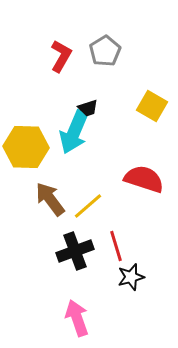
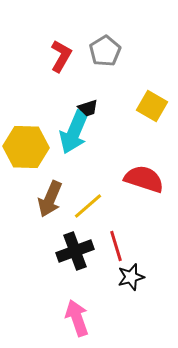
brown arrow: rotated 120 degrees counterclockwise
